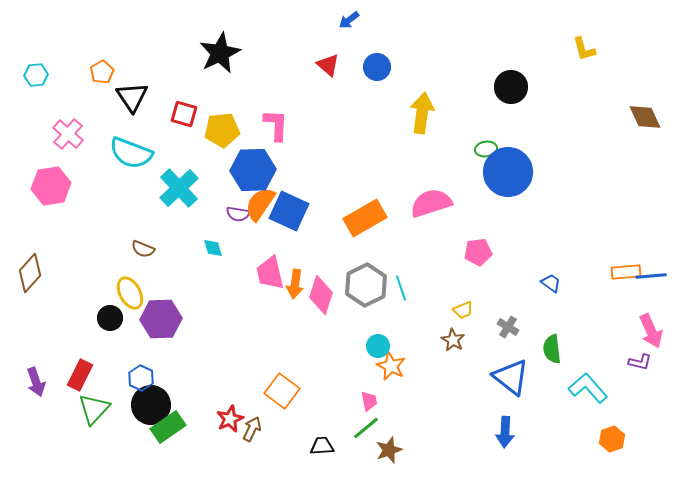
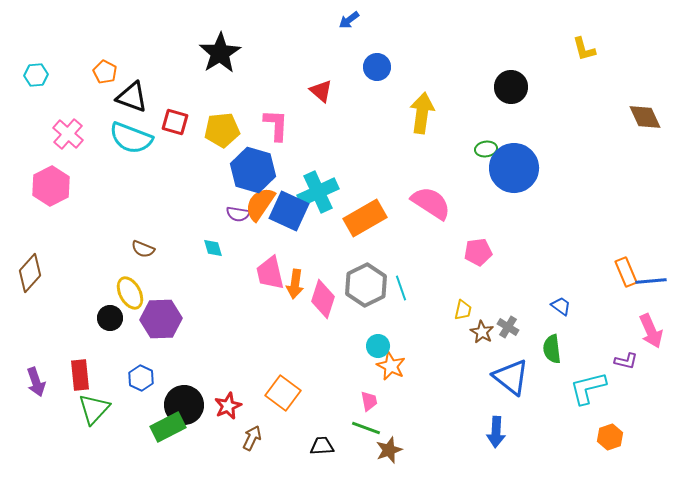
black star at (220, 53): rotated 6 degrees counterclockwise
red triangle at (328, 65): moved 7 px left, 26 px down
orange pentagon at (102, 72): moved 3 px right; rotated 15 degrees counterclockwise
black triangle at (132, 97): rotated 36 degrees counterclockwise
red square at (184, 114): moved 9 px left, 8 px down
cyan semicircle at (131, 153): moved 15 px up
blue hexagon at (253, 170): rotated 18 degrees clockwise
blue circle at (508, 172): moved 6 px right, 4 px up
pink hexagon at (51, 186): rotated 18 degrees counterclockwise
cyan cross at (179, 188): moved 139 px right, 4 px down; rotated 18 degrees clockwise
pink semicircle at (431, 203): rotated 51 degrees clockwise
orange rectangle at (626, 272): rotated 72 degrees clockwise
blue line at (651, 276): moved 5 px down
blue trapezoid at (551, 283): moved 10 px right, 23 px down
pink diamond at (321, 295): moved 2 px right, 4 px down
yellow trapezoid at (463, 310): rotated 55 degrees counterclockwise
brown star at (453, 340): moved 29 px right, 8 px up
purple L-shape at (640, 362): moved 14 px left, 1 px up
red rectangle at (80, 375): rotated 32 degrees counterclockwise
cyan L-shape at (588, 388): rotated 63 degrees counterclockwise
orange square at (282, 391): moved 1 px right, 2 px down
black circle at (151, 405): moved 33 px right
red star at (230, 419): moved 2 px left, 13 px up
green rectangle at (168, 427): rotated 8 degrees clockwise
green line at (366, 428): rotated 60 degrees clockwise
brown arrow at (252, 429): moved 9 px down
blue arrow at (505, 432): moved 9 px left
orange hexagon at (612, 439): moved 2 px left, 2 px up
